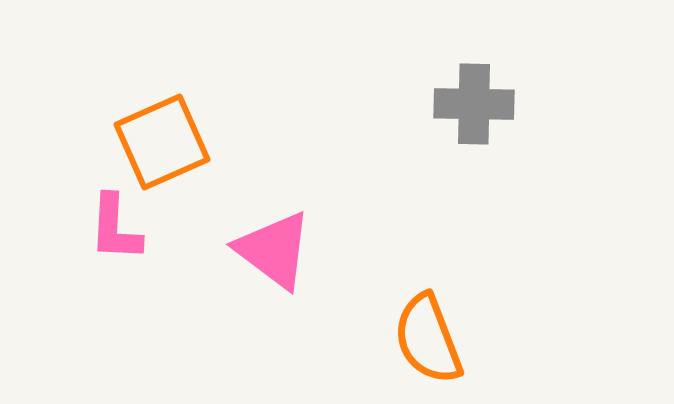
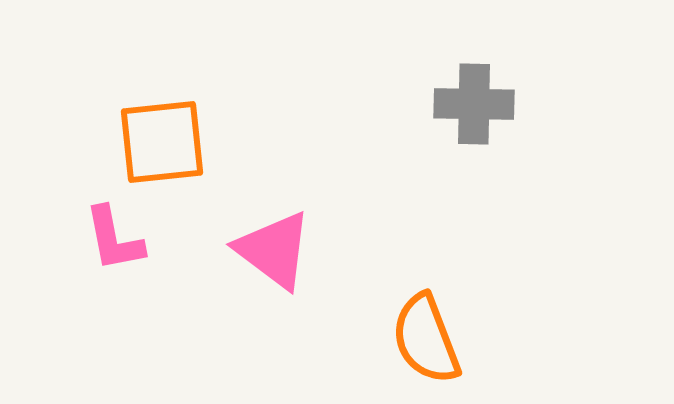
orange square: rotated 18 degrees clockwise
pink L-shape: moved 1 px left, 11 px down; rotated 14 degrees counterclockwise
orange semicircle: moved 2 px left
